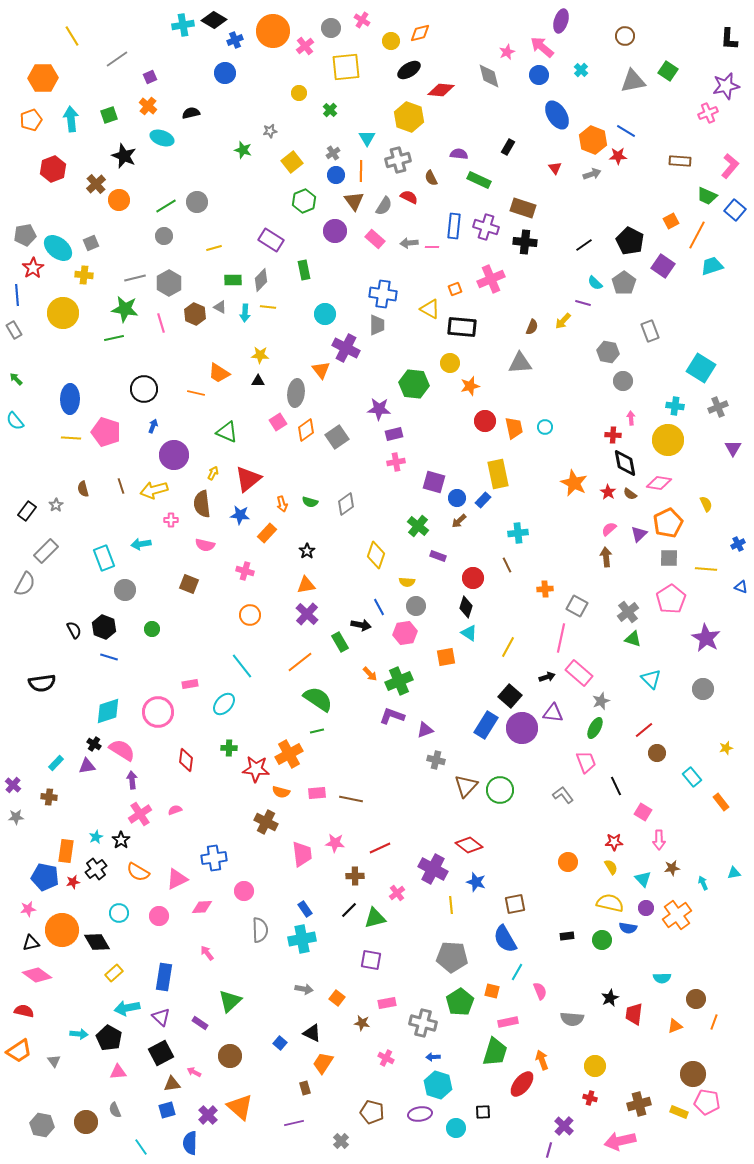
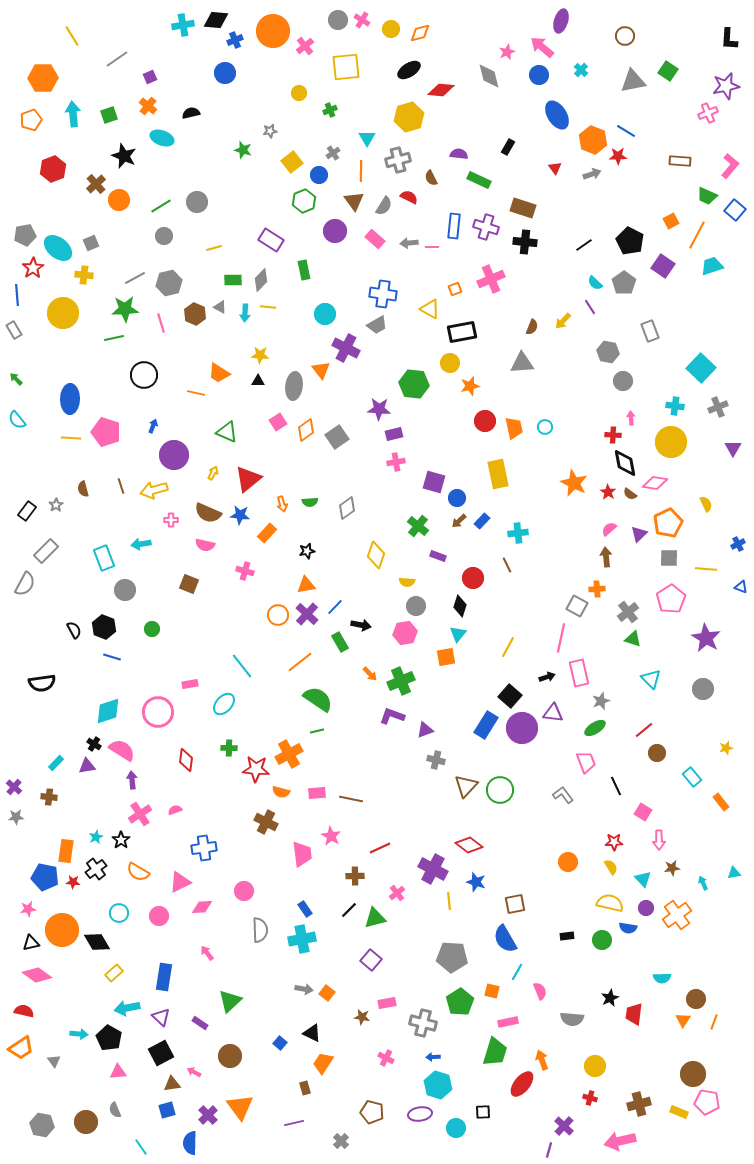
black diamond at (214, 20): moved 2 px right; rotated 25 degrees counterclockwise
gray circle at (331, 28): moved 7 px right, 8 px up
yellow circle at (391, 41): moved 12 px up
green cross at (330, 110): rotated 24 degrees clockwise
yellow hexagon at (409, 117): rotated 24 degrees clockwise
cyan arrow at (71, 119): moved 2 px right, 5 px up
blue circle at (336, 175): moved 17 px left
green line at (166, 206): moved 5 px left
gray line at (135, 278): rotated 15 degrees counterclockwise
gray hexagon at (169, 283): rotated 15 degrees clockwise
purple line at (583, 303): moved 7 px right, 4 px down; rotated 42 degrees clockwise
green star at (125, 309): rotated 12 degrees counterclockwise
gray trapezoid at (377, 325): rotated 60 degrees clockwise
black rectangle at (462, 327): moved 5 px down; rotated 16 degrees counterclockwise
gray triangle at (520, 363): moved 2 px right
cyan square at (701, 368): rotated 12 degrees clockwise
black circle at (144, 389): moved 14 px up
gray ellipse at (296, 393): moved 2 px left, 7 px up
cyan semicircle at (15, 421): moved 2 px right, 1 px up
yellow circle at (668, 440): moved 3 px right, 2 px down
pink diamond at (659, 483): moved 4 px left
blue rectangle at (483, 500): moved 1 px left, 21 px down
green semicircle at (310, 502): rotated 21 degrees counterclockwise
brown semicircle at (202, 504): moved 6 px right, 9 px down; rotated 60 degrees counterclockwise
gray diamond at (346, 504): moved 1 px right, 4 px down
black star at (307, 551): rotated 21 degrees clockwise
orange cross at (545, 589): moved 52 px right
blue line at (379, 607): moved 44 px left; rotated 72 degrees clockwise
black diamond at (466, 607): moved 6 px left, 1 px up
orange circle at (250, 615): moved 28 px right
cyan triangle at (469, 633): moved 11 px left, 1 px down; rotated 36 degrees clockwise
blue line at (109, 657): moved 3 px right
pink rectangle at (579, 673): rotated 36 degrees clockwise
green cross at (399, 681): moved 2 px right
green ellipse at (595, 728): rotated 30 degrees clockwise
purple cross at (13, 785): moved 1 px right, 2 px down
pink star at (335, 843): moved 4 px left, 7 px up; rotated 24 degrees clockwise
blue cross at (214, 858): moved 10 px left, 10 px up
pink triangle at (177, 879): moved 3 px right, 3 px down
red star at (73, 882): rotated 16 degrees clockwise
yellow line at (451, 905): moved 2 px left, 4 px up
purple square at (371, 960): rotated 30 degrees clockwise
orange square at (337, 998): moved 10 px left, 5 px up
brown star at (362, 1023): moved 6 px up
orange triangle at (675, 1026): moved 8 px right, 6 px up; rotated 35 degrees counterclockwise
orange trapezoid at (19, 1051): moved 2 px right, 3 px up
orange triangle at (240, 1107): rotated 12 degrees clockwise
